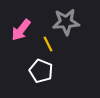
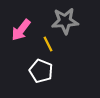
gray star: moved 1 px left, 1 px up
